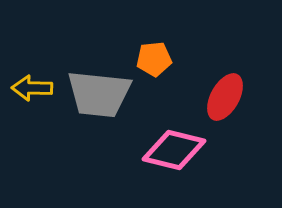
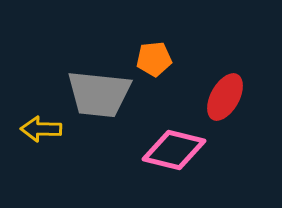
yellow arrow: moved 9 px right, 41 px down
